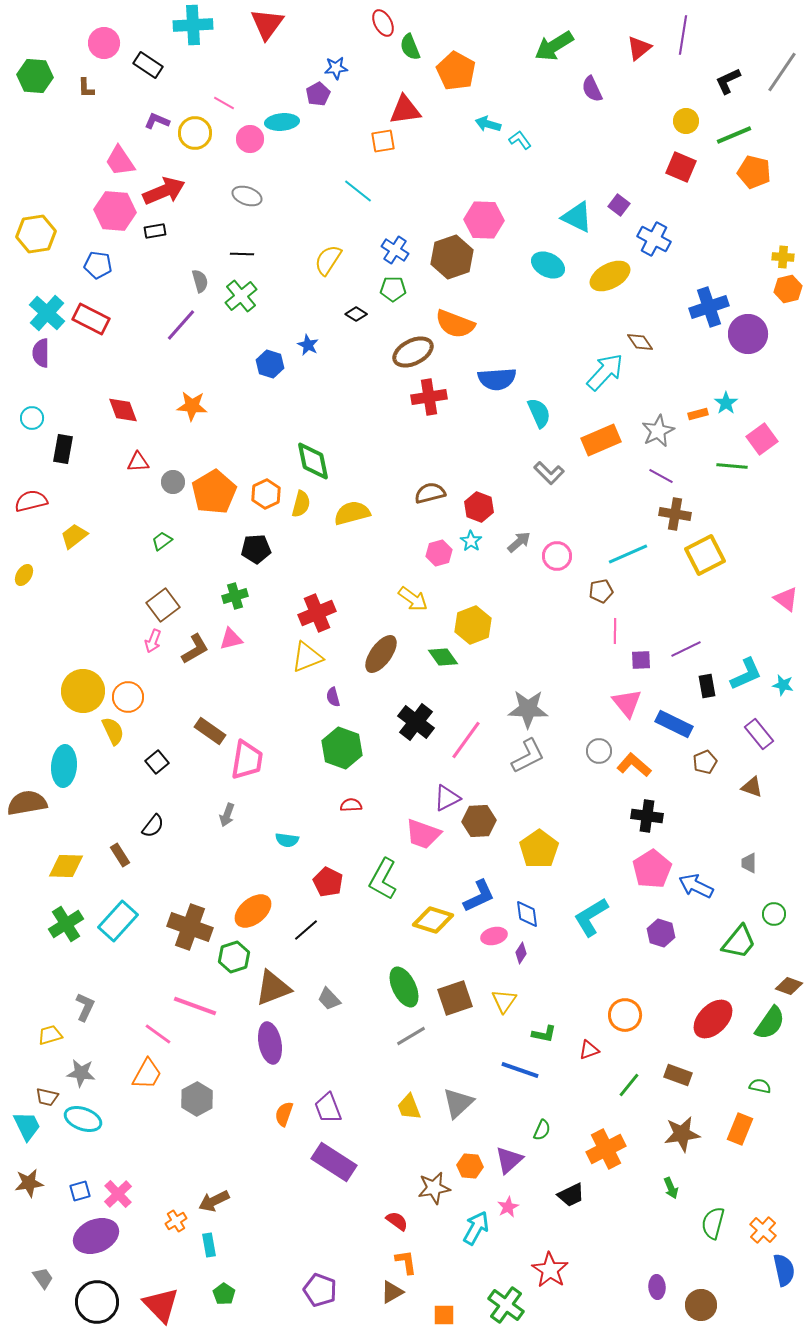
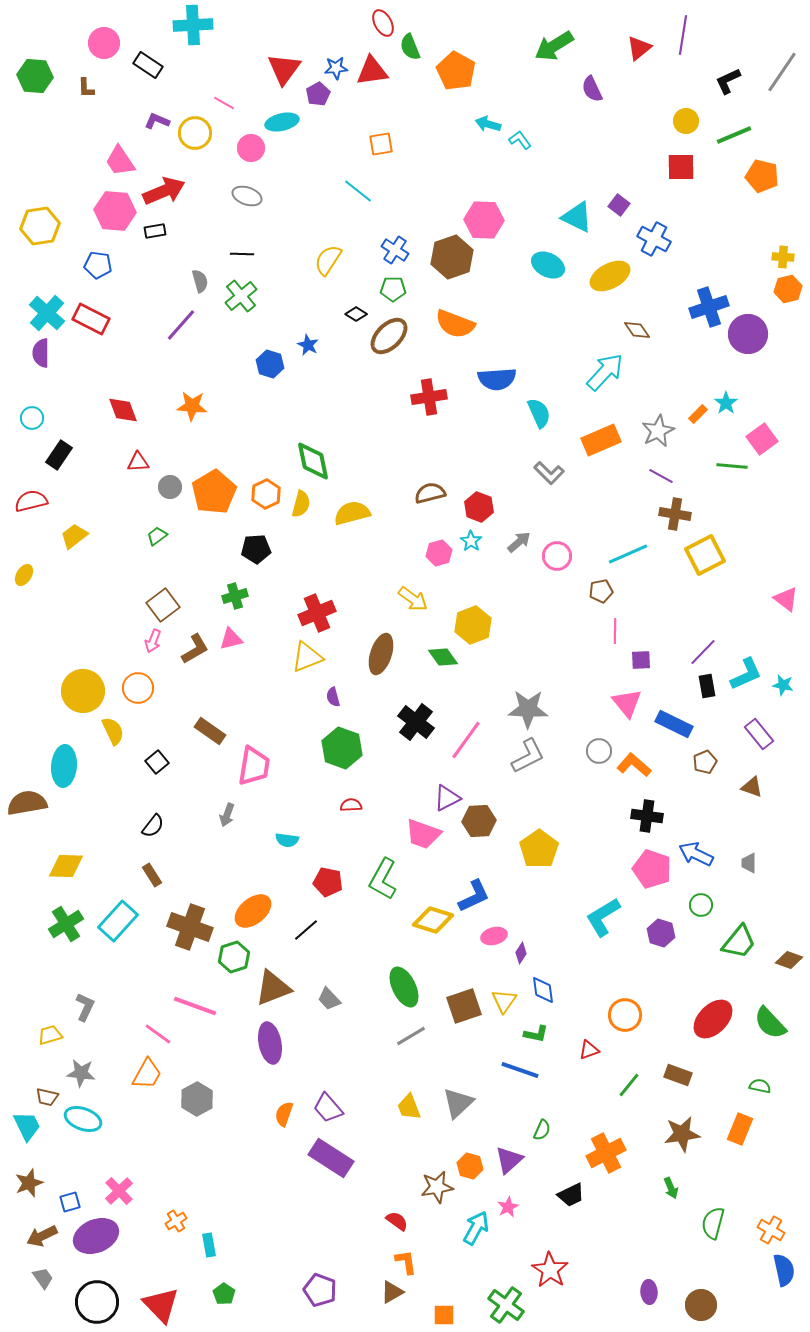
red triangle at (267, 24): moved 17 px right, 45 px down
red triangle at (405, 110): moved 33 px left, 39 px up
cyan ellipse at (282, 122): rotated 8 degrees counterclockwise
pink circle at (250, 139): moved 1 px right, 9 px down
orange square at (383, 141): moved 2 px left, 3 px down
red square at (681, 167): rotated 24 degrees counterclockwise
orange pentagon at (754, 172): moved 8 px right, 4 px down
yellow hexagon at (36, 234): moved 4 px right, 8 px up
brown diamond at (640, 342): moved 3 px left, 12 px up
brown ellipse at (413, 352): moved 24 px left, 16 px up; rotated 18 degrees counterclockwise
orange rectangle at (698, 414): rotated 30 degrees counterclockwise
black rectangle at (63, 449): moved 4 px left, 6 px down; rotated 24 degrees clockwise
gray circle at (173, 482): moved 3 px left, 5 px down
green trapezoid at (162, 541): moved 5 px left, 5 px up
purple line at (686, 649): moved 17 px right, 3 px down; rotated 20 degrees counterclockwise
brown ellipse at (381, 654): rotated 18 degrees counterclockwise
orange circle at (128, 697): moved 10 px right, 9 px up
pink trapezoid at (247, 760): moved 7 px right, 6 px down
brown rectangle at (120, 855): moved 32 px right, 20 px down
pink pentagon at (652, 869): rotated 21 degrees counterclockwise
red pentagon at (328, 882): rotated 16 degrees counterclockwise
blue arrow at (696, 886): moved 32 px up
blue L-shape at (479, 896): moved 5 px left
blue diamond at (527, 914): moved 16 px right, 76 px down
green circle at (774, 914): moved 73 px left, 9 px up
cyan L-shape at (591, 917): moved 12 px right
brown diamond at (789, 986): moved 26 px up
brown square at (455, 998): moved 9 px right, 8 px down
green semicircle at (770, 1023): rotated 102 degrees clockwise
green L-shape at (544, 1034): moved 8 px left
purple trapezoid at (328, 1108): rotated 20 degrees counterclockwise
orange cross at (606, 1149): moved 4 px down
purple rectangle at (334, 1162): moved 3 px left, 4 px up
orange hexagon at (470, 1166): rotated 10 degrees clockwise
brown star at (29, 1183): rotated 12 degrees counterclockwise
brown star at (434, 1188): moved 3 px right, 1 px up
blue square at (80, 1191): moved 10 px left, 11 px down
pink cross at (118, 1194): moved 1 px right, 3 px up
brown arrow at (214, 1201): moved 172 px left, 35 px down
orange cross at (763, 1230): moved 8 px right; rotated 12 degrees counterclockwise
purple ellipse at (657, 1287): moved 8 px left, 5 px down
